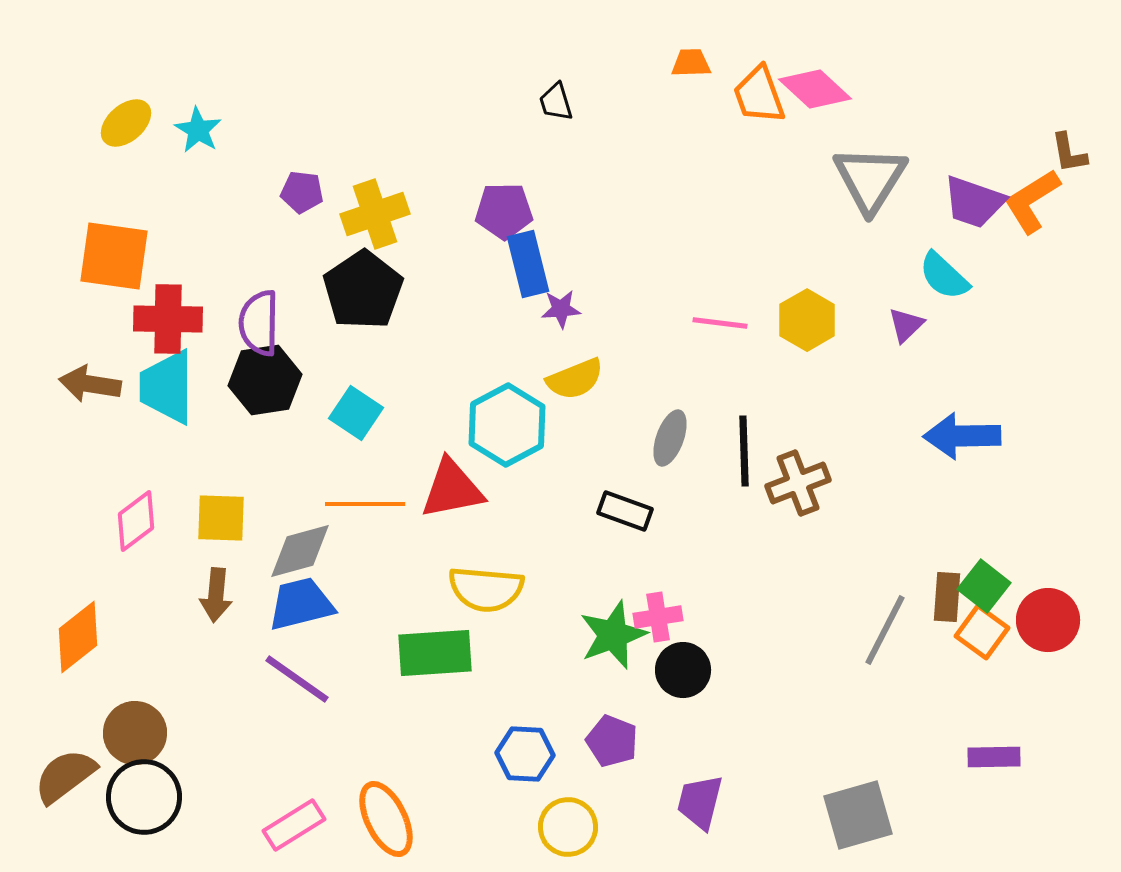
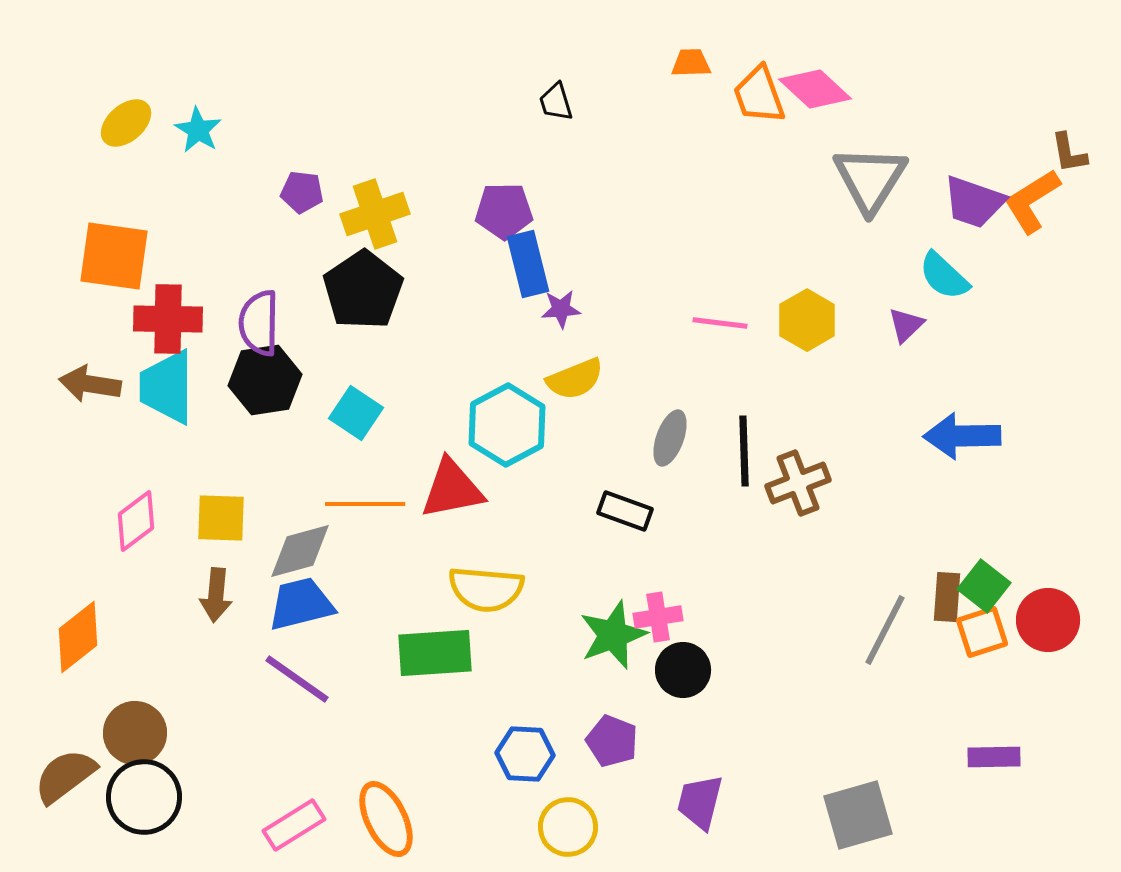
orange square at (982, 632): rotated 36 degrees clockwise
